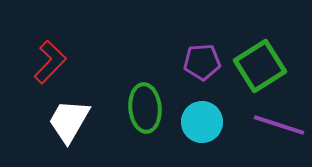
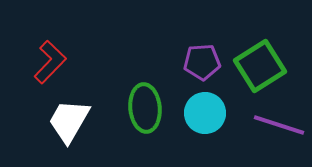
cyan circle: moved 3 px right, 9 px up
